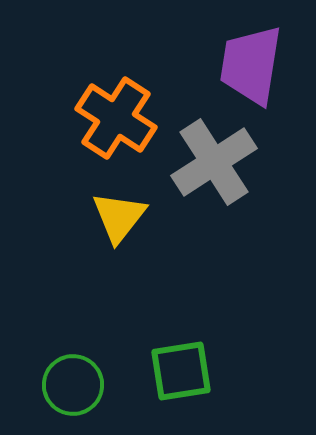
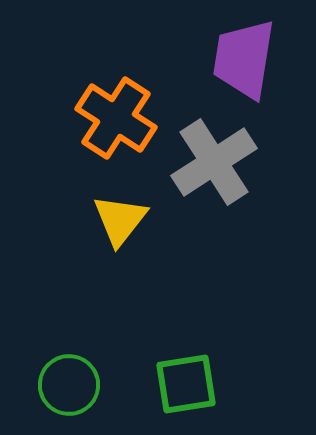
purple trapezoid: moved 7 px left, 6 px up
yellow triangle: moved 1 px right, 3 px down
green square: moved 5 px right, 13 px down
green circle: moved 4 px left
